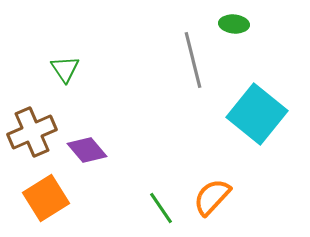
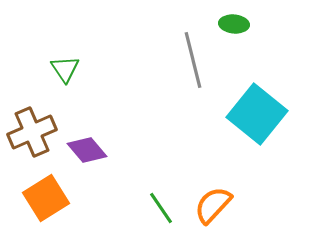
orange semicircle: moved 1 px right, 8 px down
